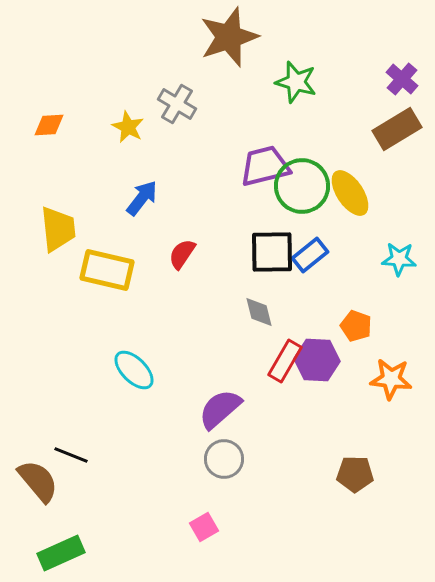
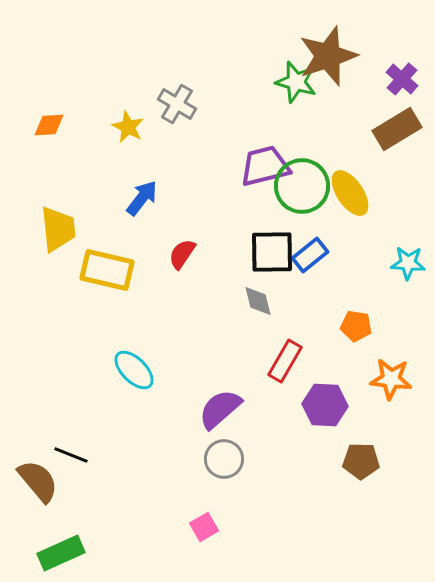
brown star: moved 99 px right, 19 px down
cyan star: moved 9 px right, 4 px down
gray diamond: moved 1 px left, 11 px up
orange pentagon: rotated 12 degrees counterclockwise
purple hexagon: moved 8 px right, 45 px down
brown pentagon: moved 6 px right, 13 px up
